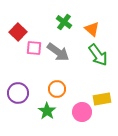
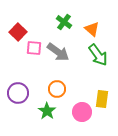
yellow rectangle: rotated 72 degrees counterclockwise
